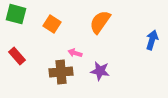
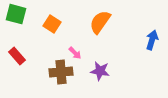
pink arrow: rotated 152 degrees counterclockwise
